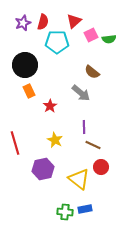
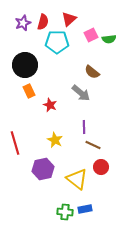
red triangle: moved 5 px left, 2 px up
red star: moved 1 px up; rotated 16 degrees counterclockwise
yellow triangle: moved 2 px left
